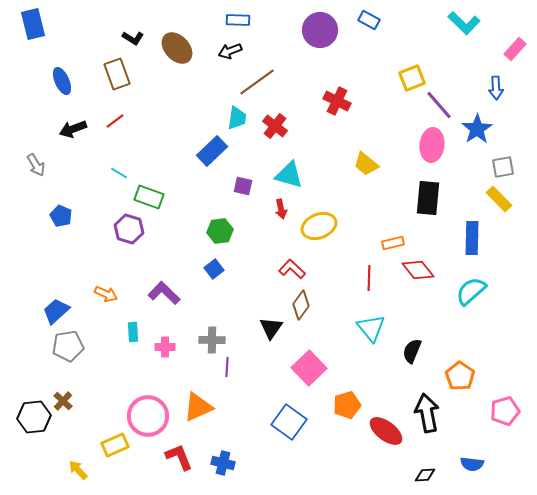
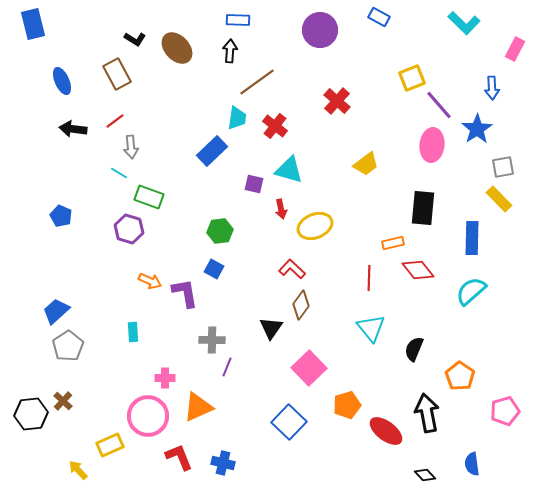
blue rectangle at (369, 20): moved 10 px right, 3 px up
black L-shape at (133, 38): moved 2 px right, 1 px down
pink rectangle at (515, 49): rotated 15 degrees counterclockwise
black arrow at (230, 51): rotated 115 degrees clockwise
brown rectangle at (117, 74): rotated 8 degrees counterclockwise
blue arrow at (496, 88): moved 4 px left
red cross at (337, 101): rotated 16 degrees clockwise
black arrow at (73, 129): rotated 28 degrees clockwise
yellow trapezoid at (366, 164): rotated 76 degrees counterclockwise
gray arrow at (36, 165): moved 95 px right, 18 px up; rotated 25 degrees clockwise
cyan triangle at (289, 175): moved 5 px up
purple square at (243, 186): moved 11 px right, 2 px up
black rectangle at (428, 198): moved 5 px left, 10 px down
yellow ellipse at (319, 226): moved 4 px left
blue square at (214, 269): rotated 24 degrees counterclockwise
purple L-shape at (164, 293): moved 21 px right; rotated 36 degrees clockwise
orange arrow at (106, 294): moved 44 px right, 13 px up
gray pentagon at (68, 346): rotated 24 degrees counterclockwise
pink cross at (165, 347): moved 31 px down
black semicircle at (412, 351): moved 2 px right, 2 px up
purple line at (227, 367): rotated 18 degrees clockwise
black hexagon at (34, 417): moved 3 px left, 3 px up
blue square at (289, 422): rotated 8 degrees clockwise
yellow rectangle at (115, 445): moved 5 px left
blue semicircle at (472, 464): rotated 75 degrees clockwise
black diamond at (425, 475): rotated 50 degrees clockwise
